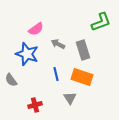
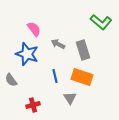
green L-shape: rotated 60 degrees clockwise
pink semicircle: moved 2 px left; rotated 91 degrees counterclockwise
blue line: moved 1 px left, 2 px down
red cross: moved 2 px left
